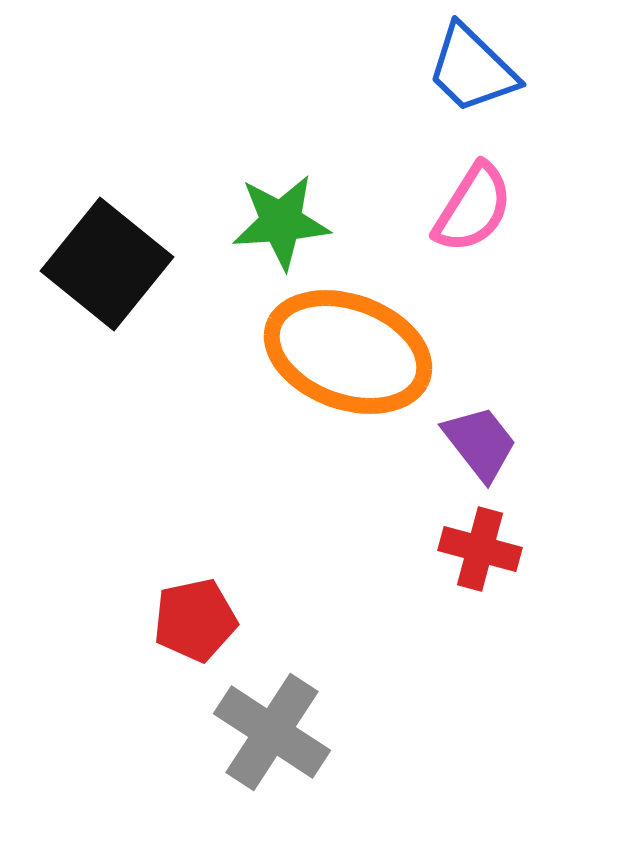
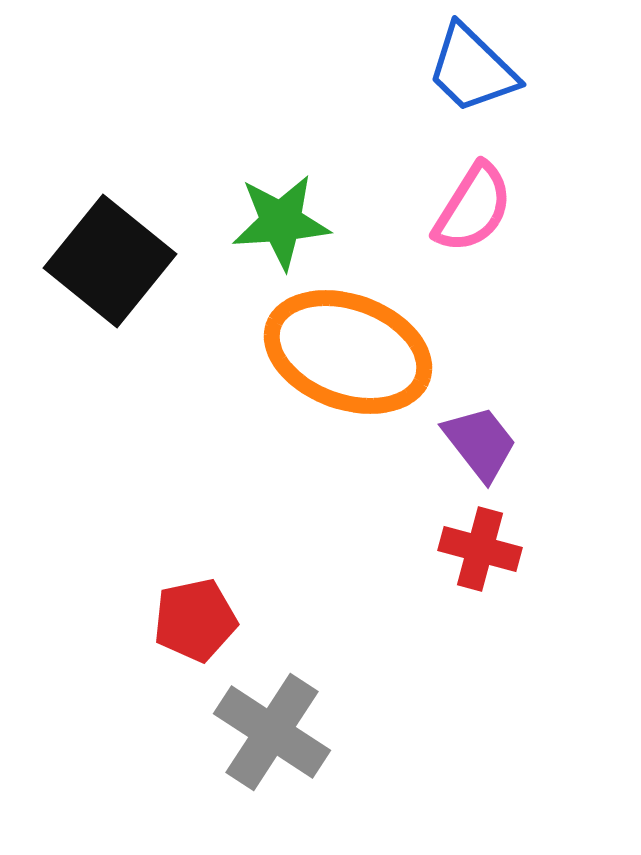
black square: moved 3 px right, 3 px up
